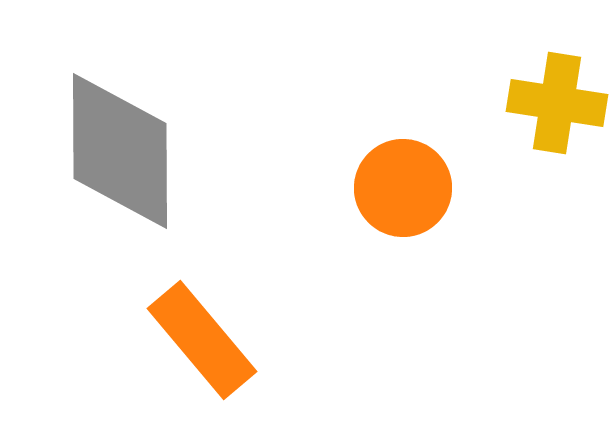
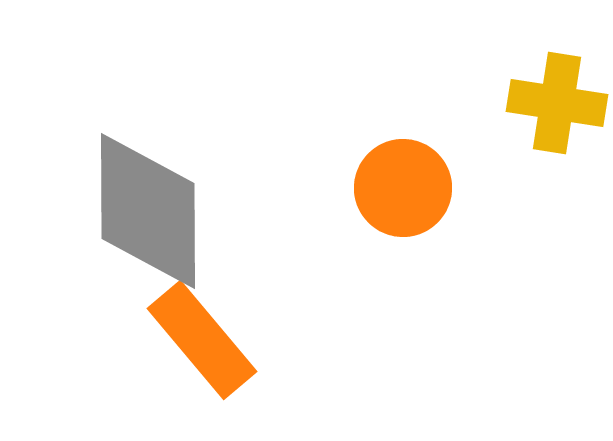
gray diamond: moved 28 px right, 60 px down
